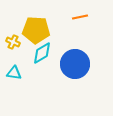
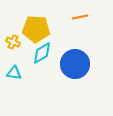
yellow pentagon: moved 1 px up
